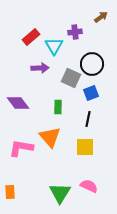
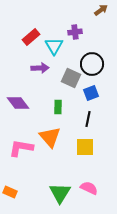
brown arrow: moved 7 px up
pink semicircle: moved 2 px down
orange rectangle: rotated 64 degrees counterclockwise
